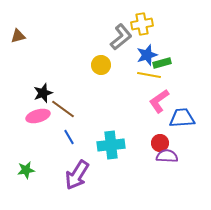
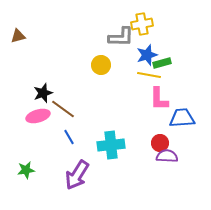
gray L-shape: rotated 40 degrees clockwise
pink L-shape: moved 2 px up; rotated 55 degrees counterclockwise
